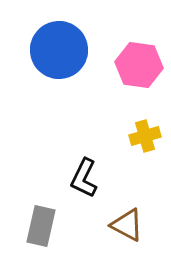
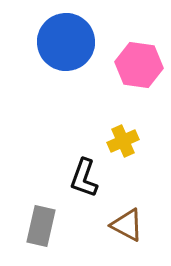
blue circle: moved 7 px right, 8 px up
yellow cross: moved 22 px left, 5 px down; rotated 8 degrees counterclockwise
black L-shape: rotated 6 degrees counterclockwise
